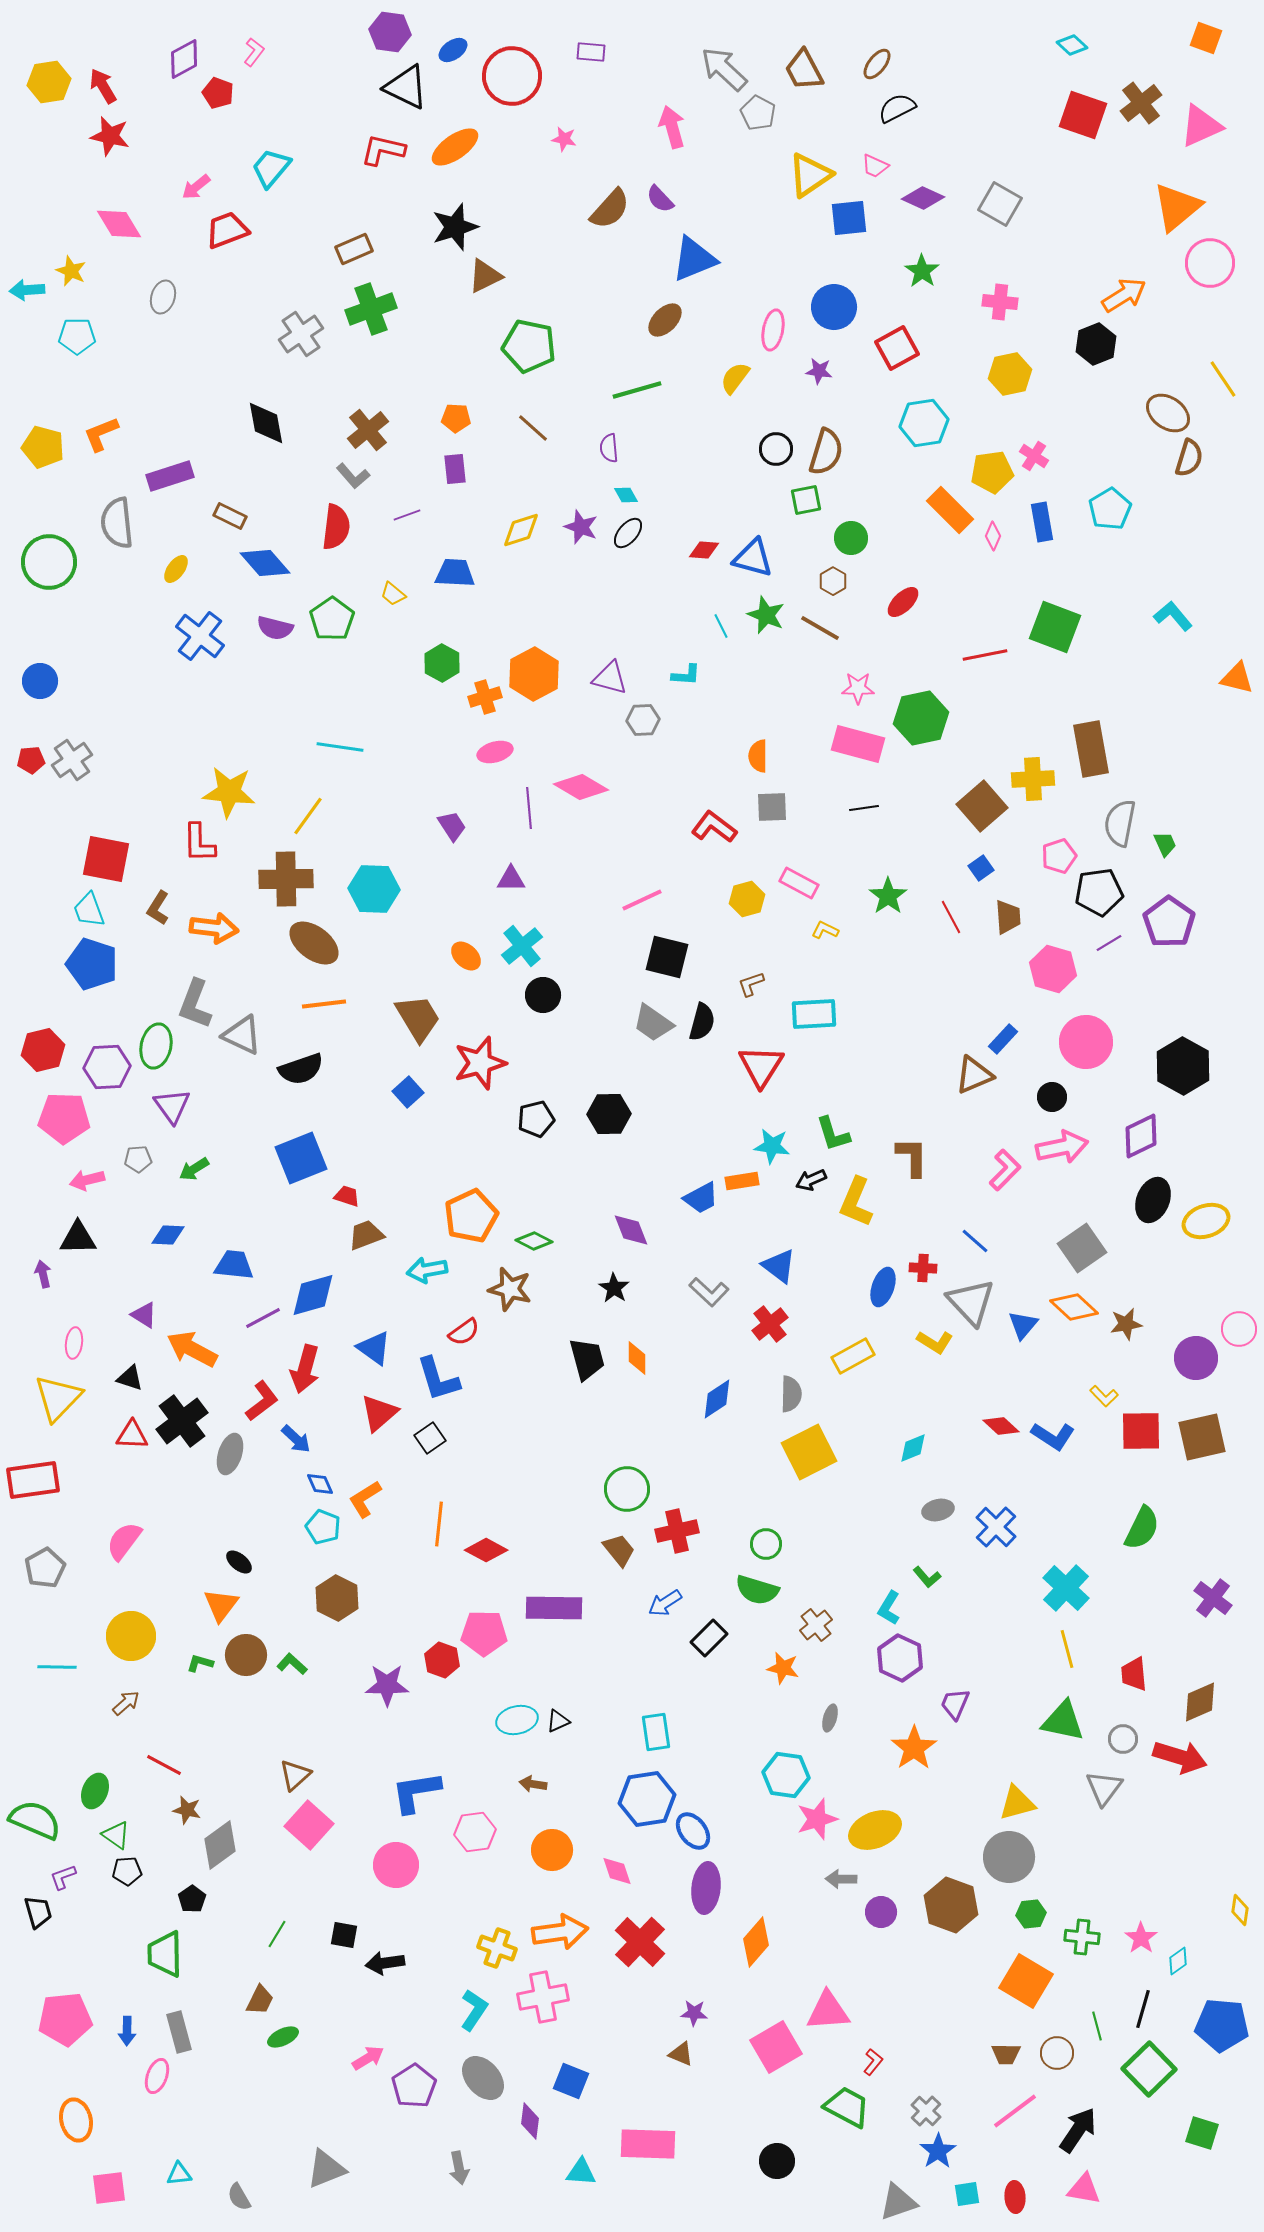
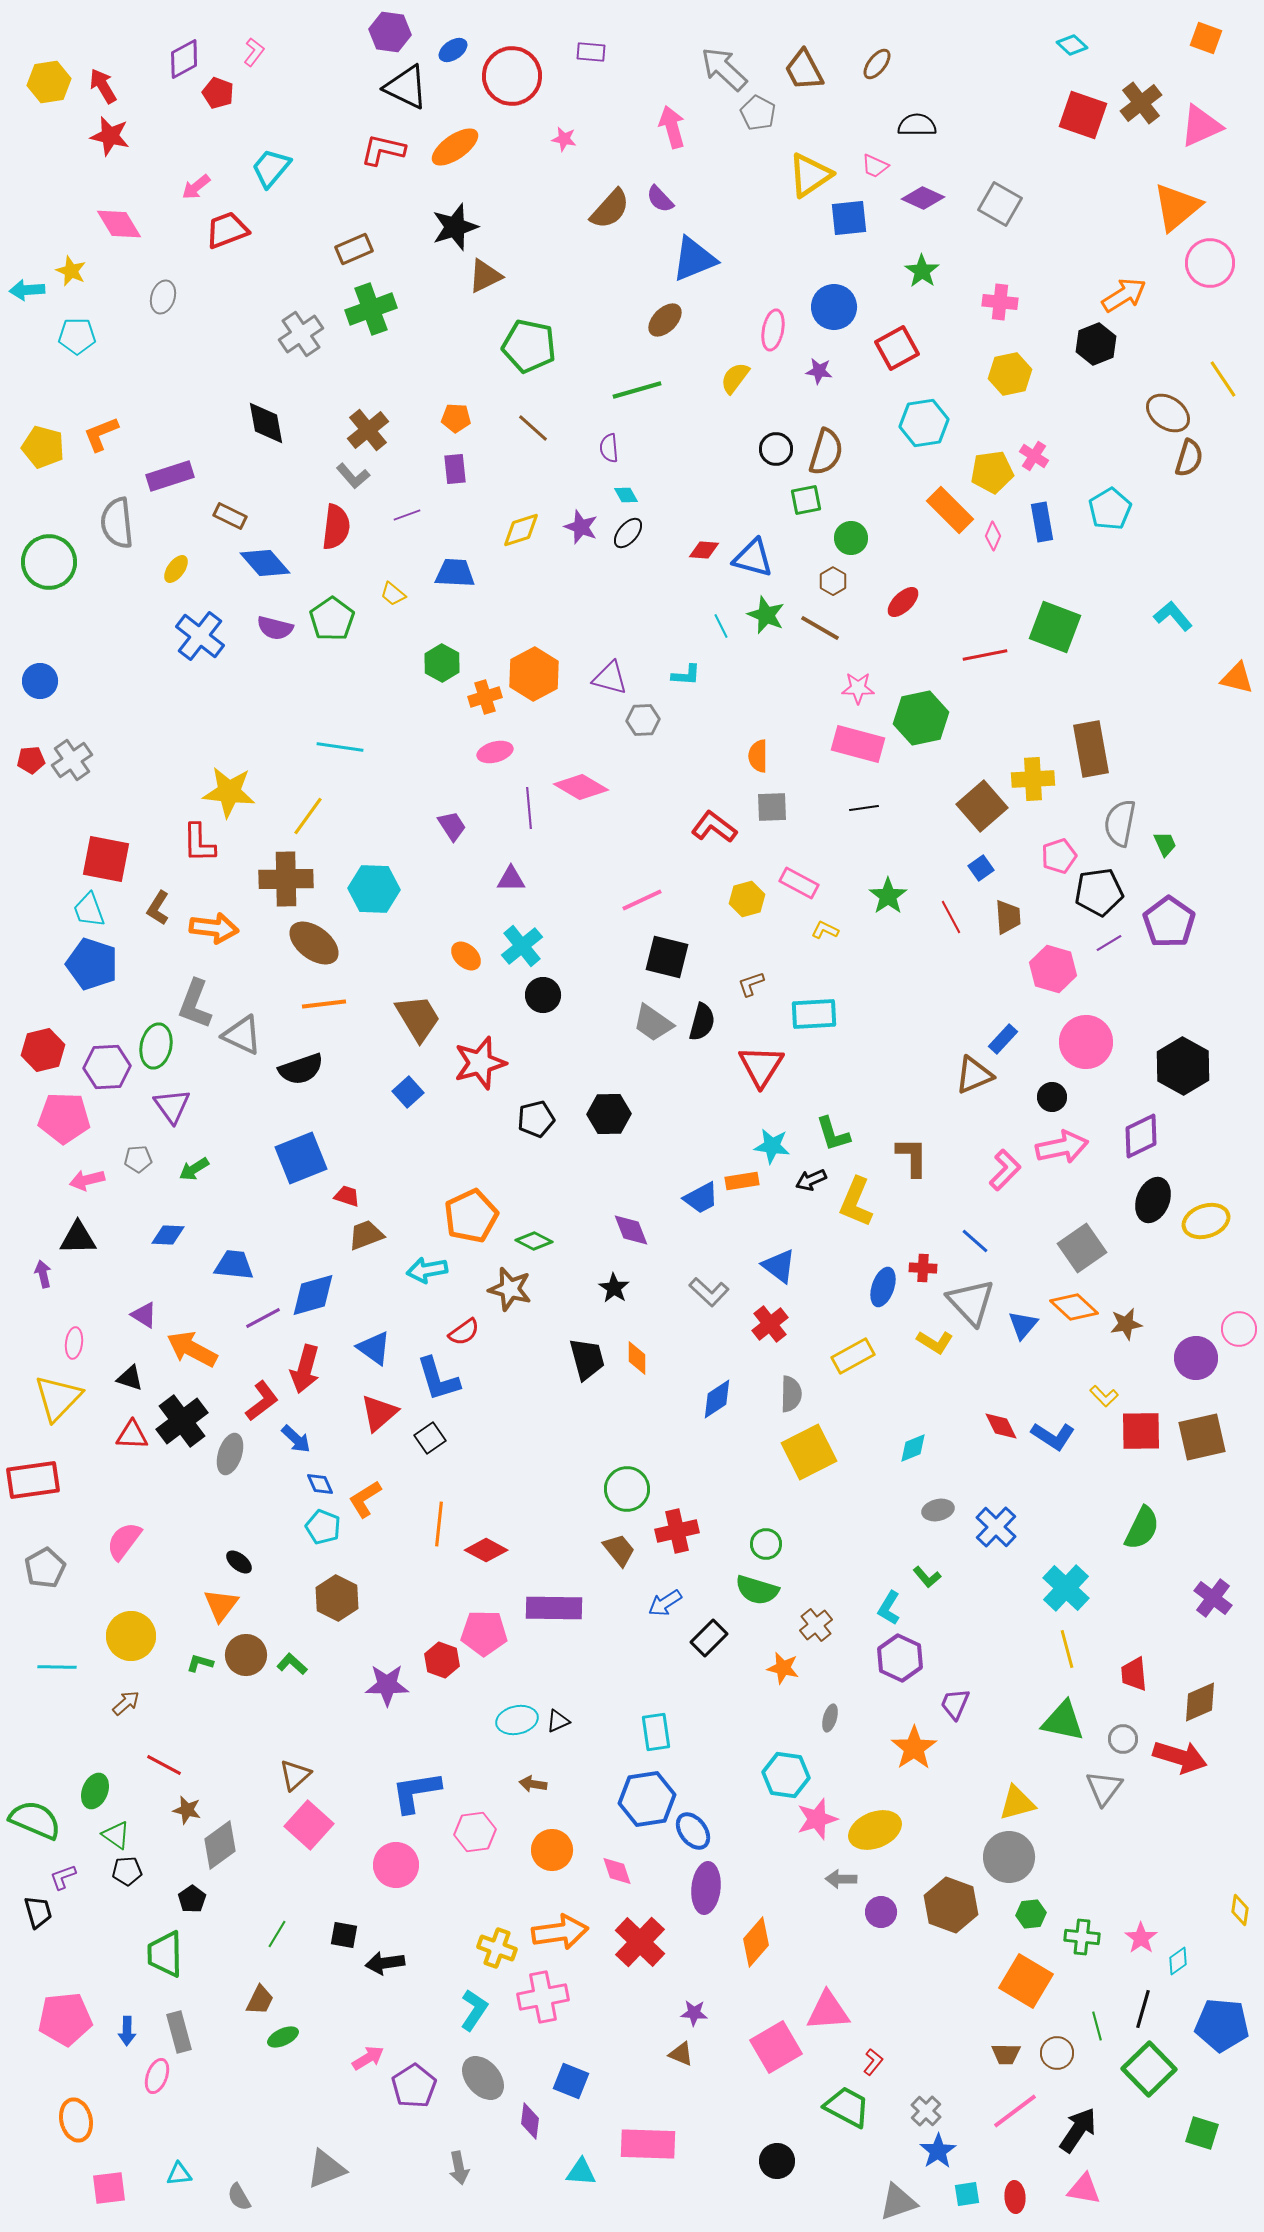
black semicircle at (897, 108): moved 20 px right, 17 px down; rotated 27 degrees clockwise
red diamond at (1001, 1426): rotated 21 degrees clockwise
